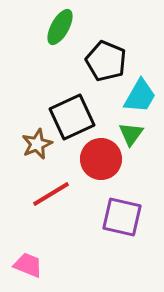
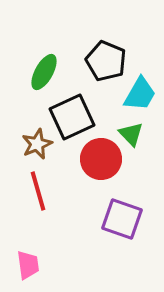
green ellipse: moved 16 px left, 45 px down
cyan trapezoid: moved 2 px up
green triangle: rotated 20 degrees counterclockwise
red line: moved 13 px left, 3 px up; rotated 75 degrees counterclockwise
purple square: moved 2 px down; rotated 6 degrees clockwise
pink trapezoid: rotated 60 degrees clockwise
